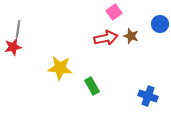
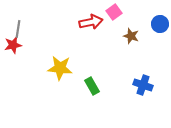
red arrow: moved 15 px left, 16 px up
red star: moved 2 px up
blue cross: moved 5 px left, 11 px up
